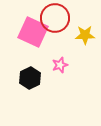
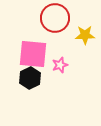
pink square: moved 22 px down; rotated 20 degrees counterclockwise
